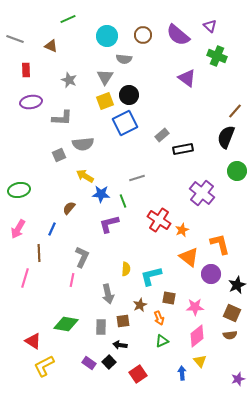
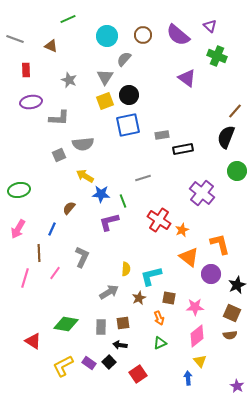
gray semicircle at (124, 59): rotated 126 degrees clockwise
gray L-shape at (62, 118): moved 3 px left
blue square at (125, 123): moved 3 px right, 2 px down; rotated 15 degrees clockwise
gray rectangle at (162, 135): rotated 32 degrees clockwise
gray line at (137, 178): moved 6 px right
purple L-shape at (109, 224): moved 2 px up
pink line at (72, 280): moved 17 px left, 7 px up; rotated 24 degrees clockwise
gray arrow at (108, 294): moved 1 px right, 2 px up; rotated 108 degrees counterclockwise
brown star at (140, 305): moved 1 px left, 7 px up
brown square at (123, 321): moved 2 px down
green triangle at (162, 341): moved 2 px left, 2 px down
yellow L-shape at (44, 366): moved 19 px right
blue arrow at (182, 373): moved 6 px right, 5 px down
purple star at (238, 379): moved 1 px left, 7 px down; rotated 24 degrees counterclockwise
